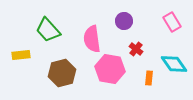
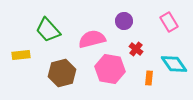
pink rectangle: moved 3 px left
pink semicircle: rotated 84 degrees clockwise
